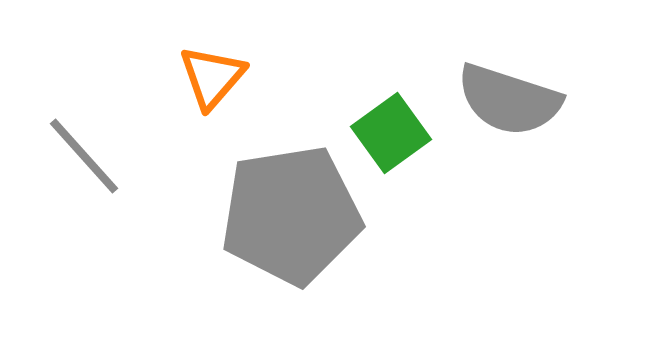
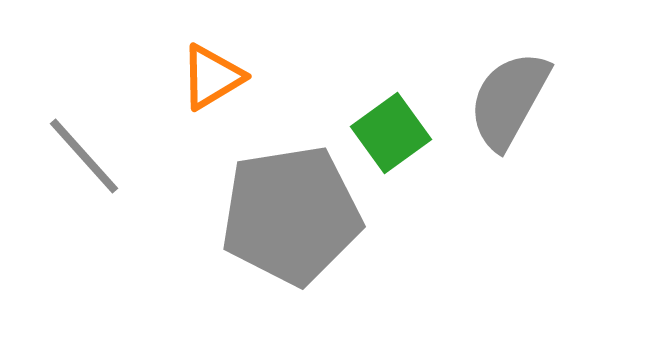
orange triangle: rotated 18 degrees clockwise
gray semicircle: rotated 101 degrees clockwise
